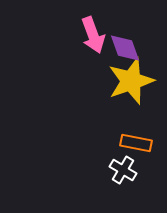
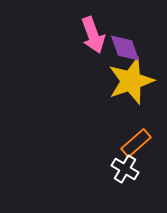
orange rectangle: rotated 52 degrees counterclockwise
white cross: moved 2 px right, 1 px up
